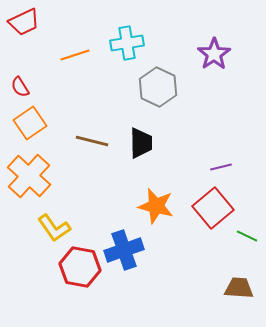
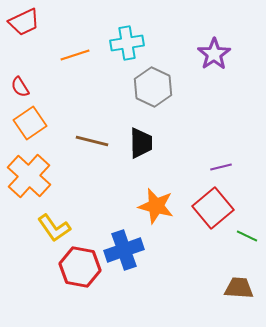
gray hexagon: moved 5 px left
